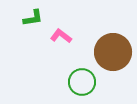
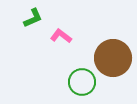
green L-shape: rotated 15 degrees counterclockwise
brown circle: moved 6 px down
